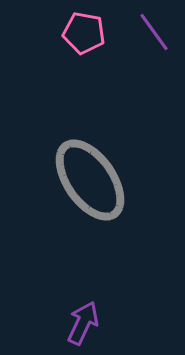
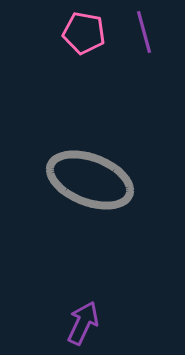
purple line: moved 10 px left; rotated 21 degrees clockwise
gray ellipse: rotated 34 degrees counterclockwise
